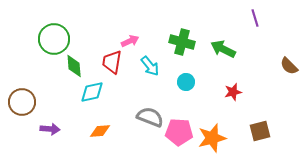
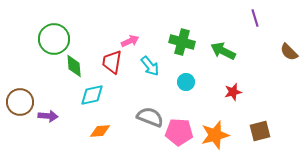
green arrow: moved 2 px down
brown semicircle: moved 14 px up
cyan diamond: moved 3 px down
brown circle: moved 2 px left
purple arrow: moved 2 px left, 13 px up
orange star: moved 3 px right, 3 px up
